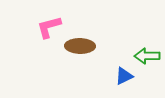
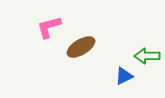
brown ellipse: moved 1 px right, 1 px down; rotated 32 degrees counterclockwise
